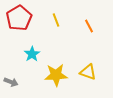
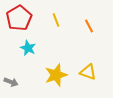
cyan star: moved 4 px left, 6 px up; rotated 14 degrees counterclockwise
yellow star: rotated 15 degrees counterclockwise
